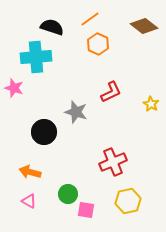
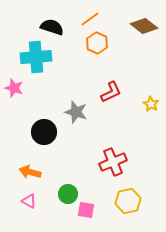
orange hexagon: moved 1 px left, 1 px up
